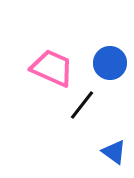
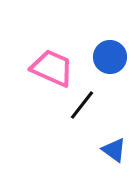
blue circle: moved 6 px up
blue triangle: moved 2 px up
